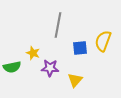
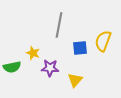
gray line: moved 1 px right
